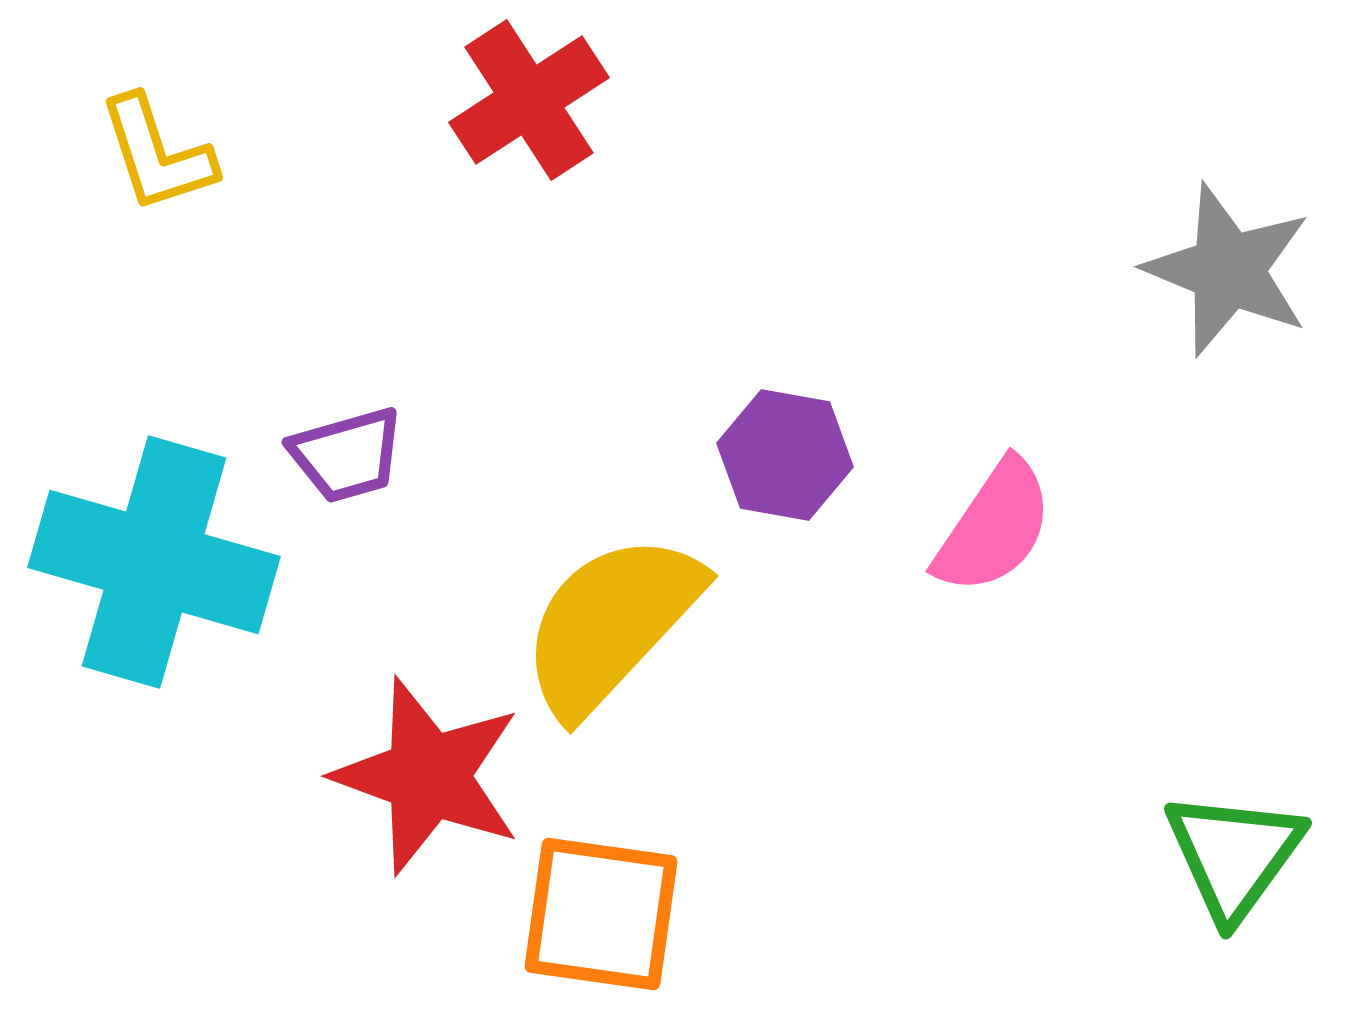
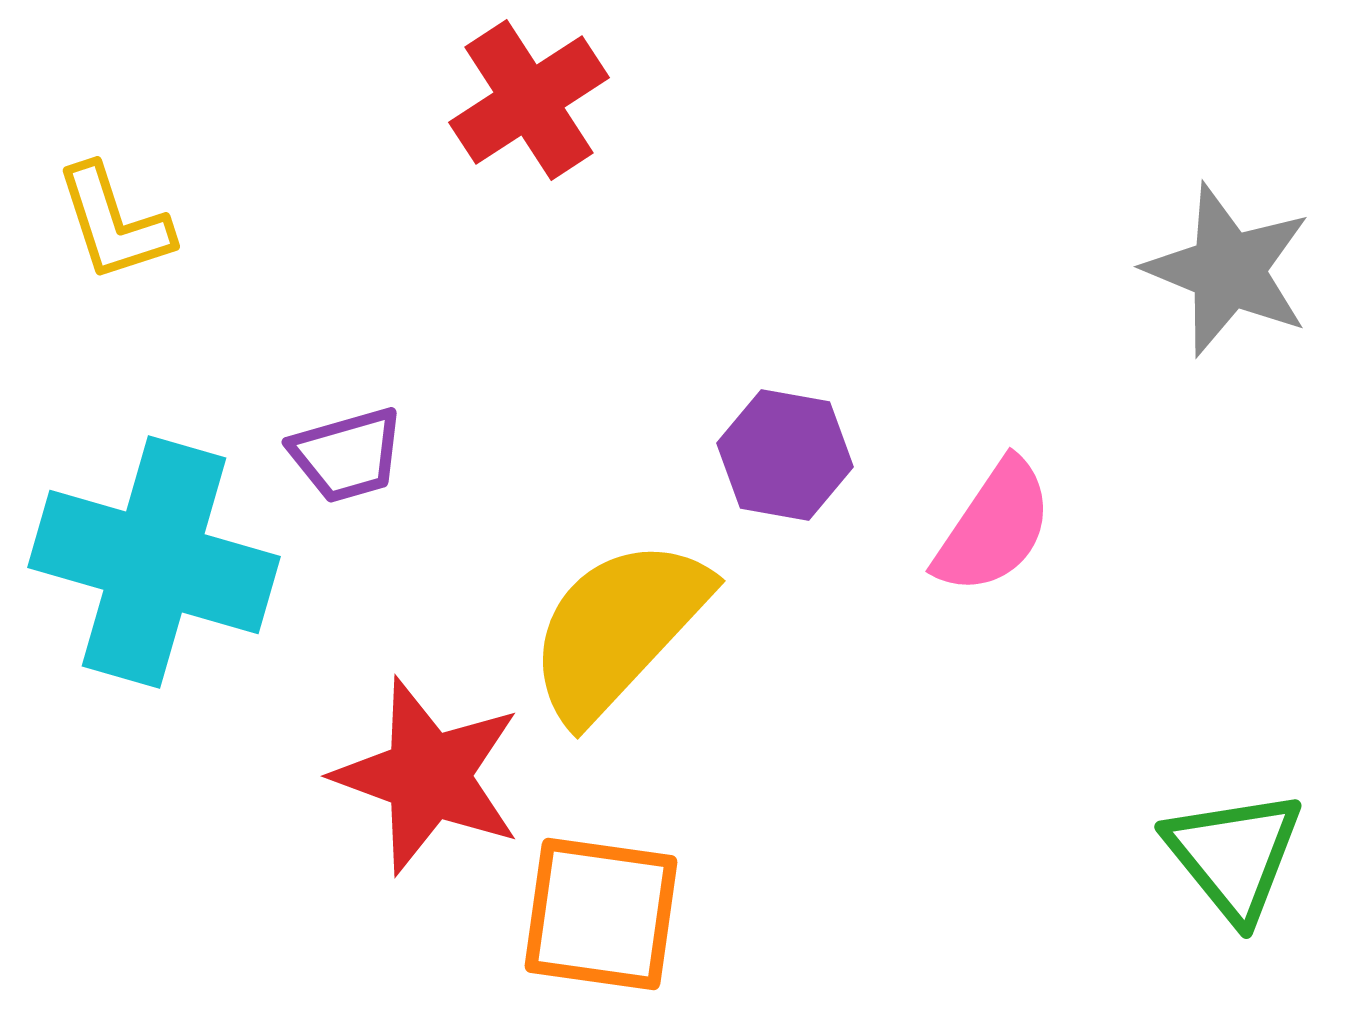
yellow L-shape: moved 43 px left, 69 px down
yellow semicircle: moved 7 px right, 5 px down
green triangle: rotated 15 degrees counterclockwise
